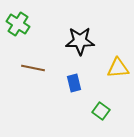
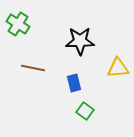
green square: moved 16 px left
